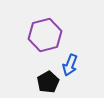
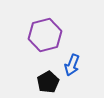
blue arrow: moved 2 px right
